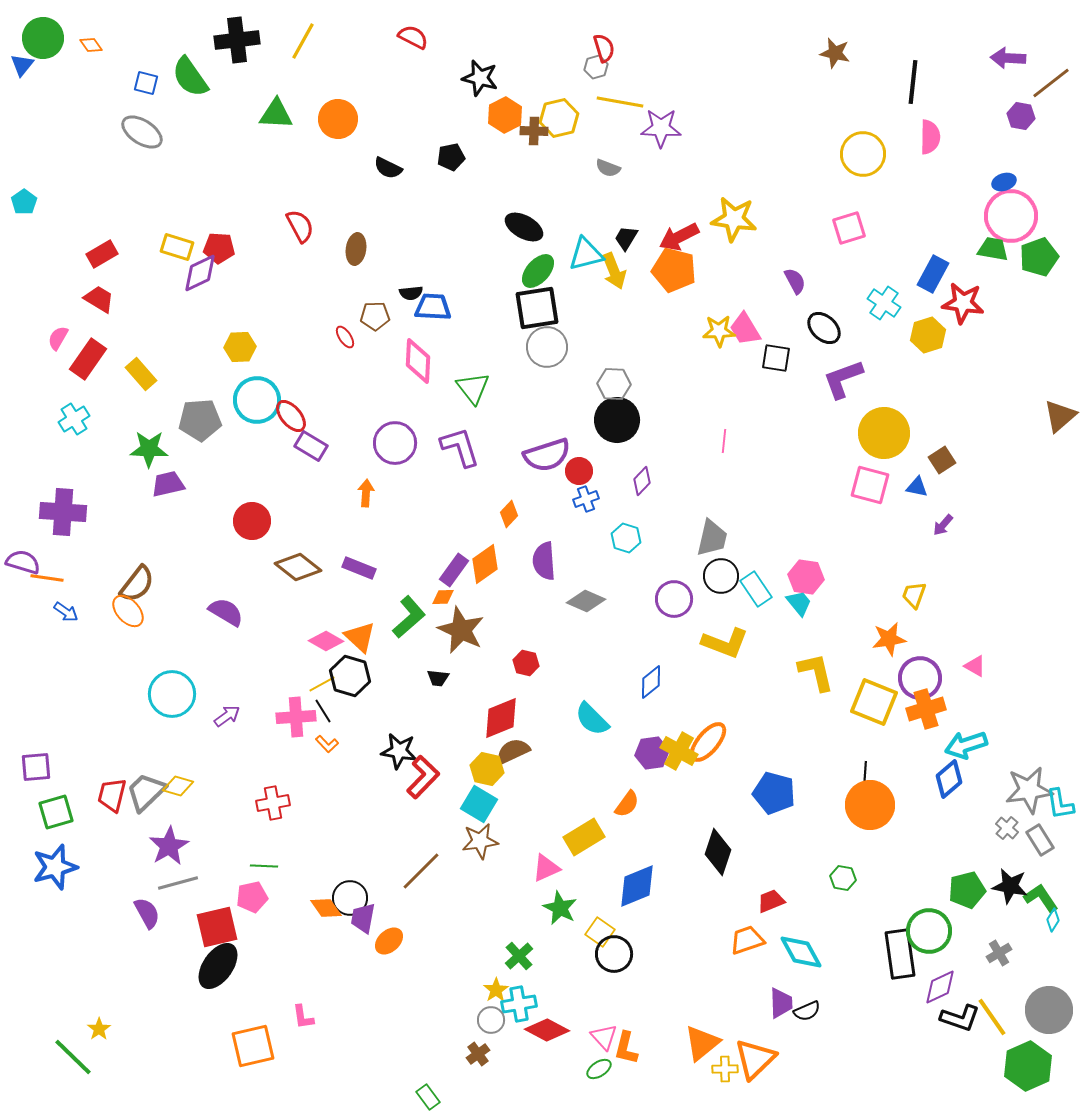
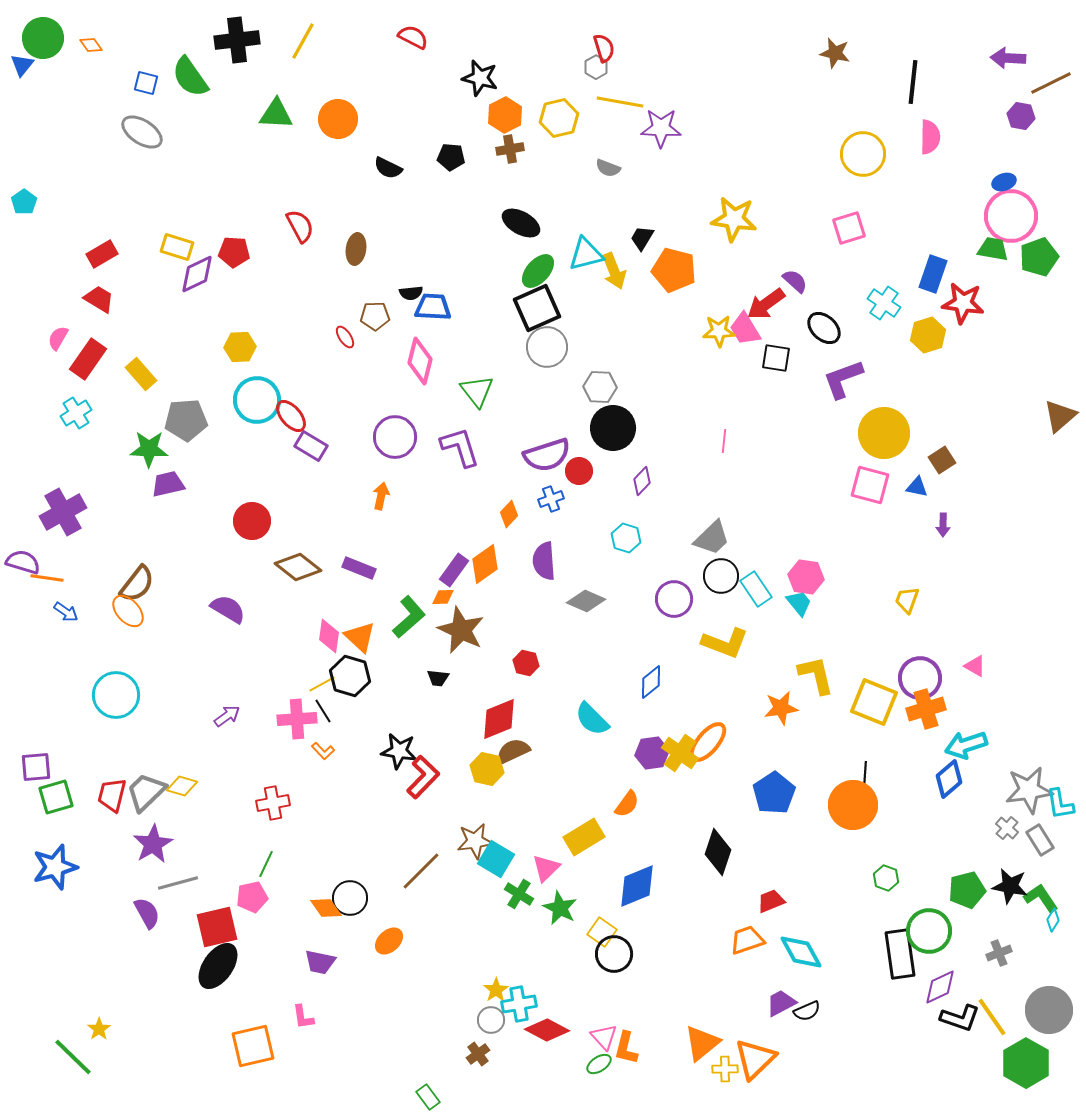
gray hexagon at (596, 67): rotated 15 degrees counterclockwise
brown line at (1051, 83): rotated 12 degrees clockwise
brown cross at (534, 131): moved 24 px left, 18 px down; rotated 12 degrees counterclockwise
black pentagon at (451, 157): rotated 16 degrees clockwise
black ellipse at (524, 227): moved 3 px left, 4 px up
red arrow at (679, 237): moved 87 px right, 67 px down; rotated 9 degrees counterclockwise
black trapezoid at (626, 238): moved 16 px right
red pentagon at (219, 248): moved 15 px right, 4 px down
purple diamond at (200, 273): moved 3 px left, 1 px down
blue rectangle at (933, 274): rotated 9 degrees counterclockwise
purple semicircle at (795, 281): rotated 20 degrees counterclockwise
black square at (537, 308): rotated 15 degrees counterclockwise
pink diamond at (418, 361): moved 2 px right; rotated 12 degrees clockwise
gray hexagon at (614, 384): moved 14 px left, 3 px down
green triangle at (473, 388): moved 4 px right, 3 px down
cyan cross at (74, 419): moved 2 px right, 6 px up
gray pentagon at (200, 420): moved 14 px left
black circle at (617, 420): moved 4 px left, 8 px down
purple circle at (395, 443): moved 6 px up
orange arrow at (366, 493): moved 15 px right, 3 px down; rotated 8 degrees clockwise
blue cross at (586, 499): moved 35 px left
purple cross at (63, 512): rotated 33 degrees counterclockwise
purple arrow at (943, 525): rotated 40 degrees counterclockwise
gray trapezoid at (712, 538): rotated 33 degrees clockwise
yellow trapezoid at (914, 595): moved 7 px left, 5 px down
purple semicircle at (226, 612): moved 2 px right, 3 px up
orange star at (889, 639): moved 108 px left, 69 px down
pink diamond at (326, 641): moved 3 px right, 5 px up; rotated 68 degrees clockwise
yellow L-shape at (816, 672): moved 3 px down
cyan circle at (172, 694): moved 56 px left, 1 px down
pink cross at (296, 717): moved 1 px right, 2 px down
red diamond at (501, 718): moved 2 px left, 1 px down
orange L-shape at (327, 744): moved 4 px left, 7 px down
yellow cross at (679, 751): moved 1 px right, 2 px down; rotated 6 degrees clockwise
yellow diamond at (178, 786): moved 4 px right
blue pentagon at (774, 793): rotated 24 degrees clockwise
cyan square at (479, 804): moved 17 px right, 55 px down
orange circle at (870, 805): moved 17 px left
green square at (56, 812): moved 15 px up
brown star at (480, 841): moved 5 px left
purple star at (169, 846): moved 16 px left, 2 px up
green line at (264, 866): moved 2 px right, 2 px up; rotated 68 degrees counterclockwise
pink triangle at (546, 868): rotated 20 degrees counterclockwise
green hexagon at (843, 878): moved 43 px right; rotated 10 degrees clockwise
purple trapezoid at (363, 918): moved 43 px left, 44 px down; rotated 88 degrees counterclockwise
yellow square at (600, 932): moved 2 px right
gray cross at (999, 953): rotated 10 degrees clockwise
green cross at (519, 956): moved 62 px up; rotated 16 degrees counterclockwise
purple trapezoid at (781, 1003): rotated 116 degrees counterclockwise
green hexagon at (1028, 1066): moved 2 px left, 3 px up; rotated 6 degrees counterclockwise
green ellipse at (599, 1069): moved 5 px up
